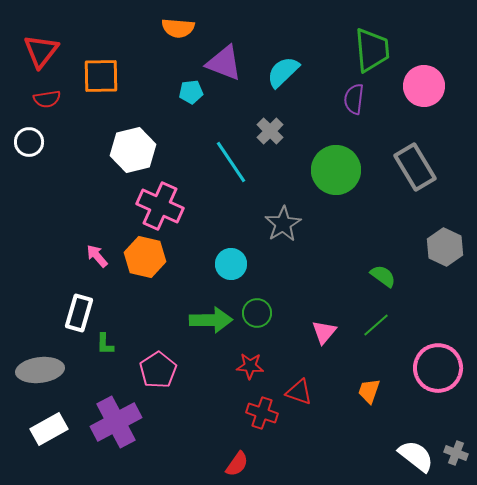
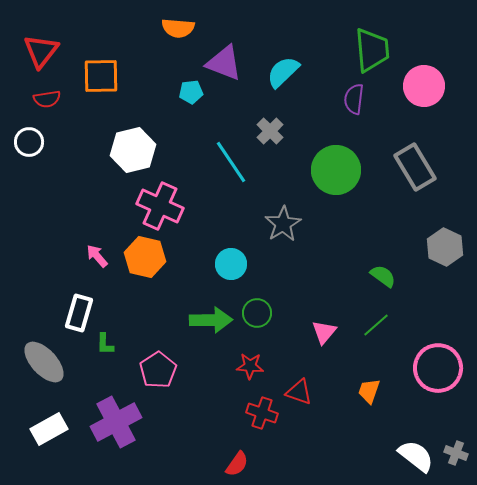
gray ellipse at (40, 370): moved 4 px right, 8 px up; rotated 54 degrees clockwise
